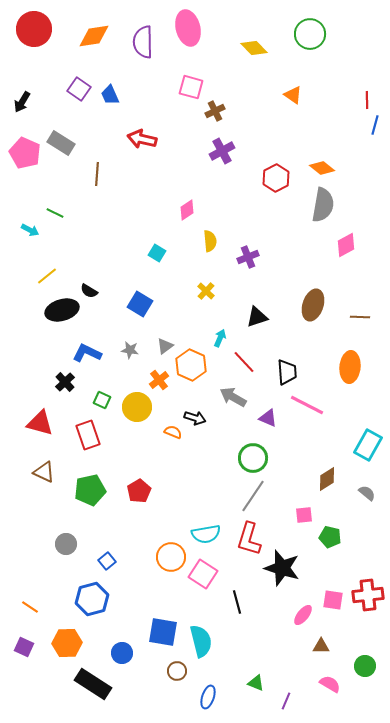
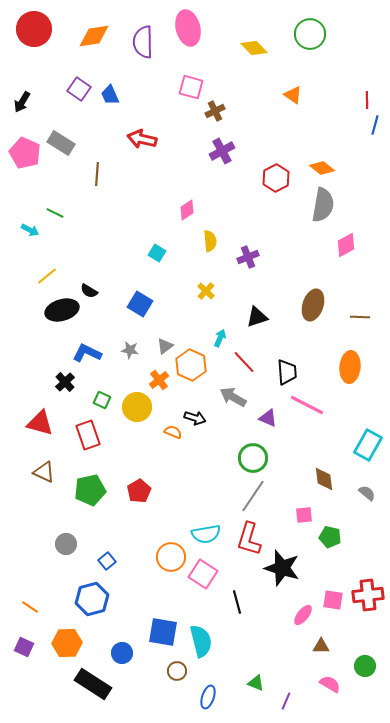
brown diamond at (327, 479): moved 3 px left; rotated 65 degrees counterclockwise
